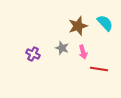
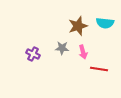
cyan semicircle: rotated 138 degrees clockwise
gray star: rotated 16 degrees counterclockwise
